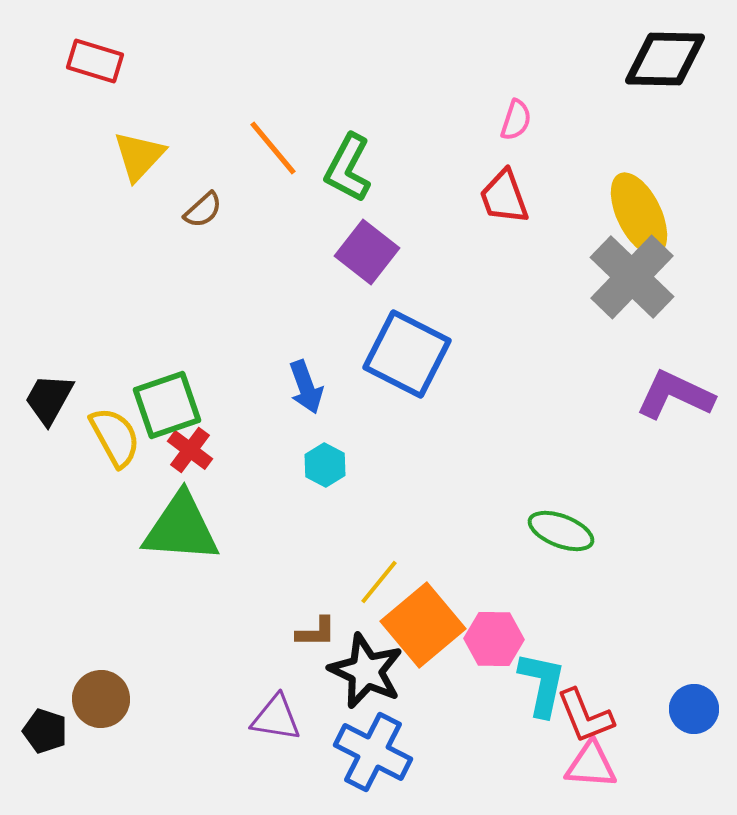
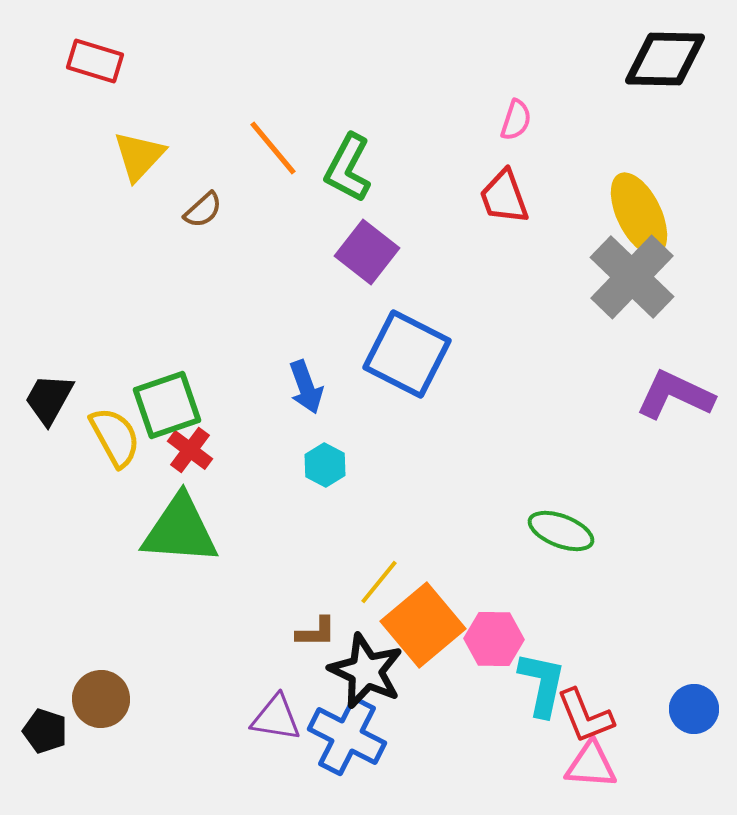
green triangle: moved 1 px left, 2 px down
blue cross: moved 26 px left, 16 px up
